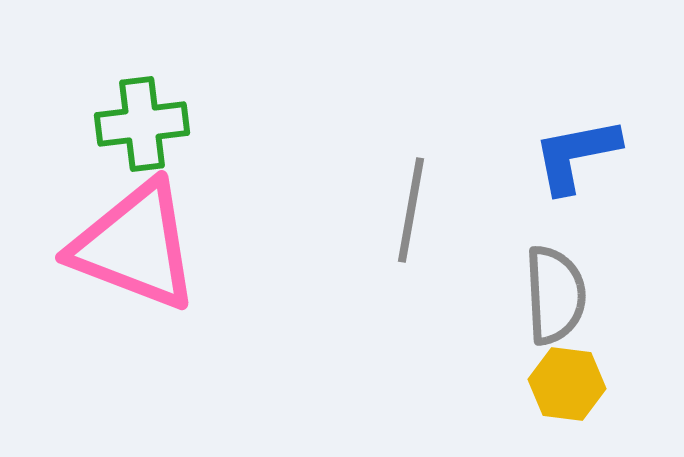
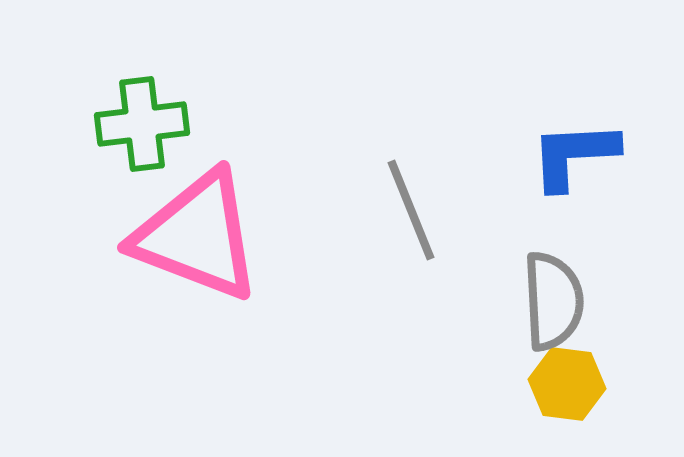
blue L-shape: moved 2 px left; rotated 8 degrees clockwise
gray line: rotated 32 degrees counterclockwise
pink triangle: moved 62 px right, 10 px up
gray semicircle: moved 2 px left, 6 px down
